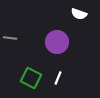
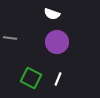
white semicircle: moved 27 px left
white line: moved 1 px down
